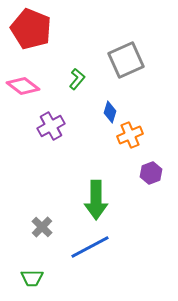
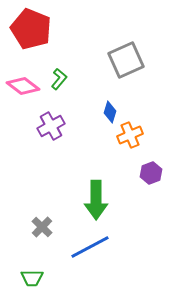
green L-shape: moved 18 px left
